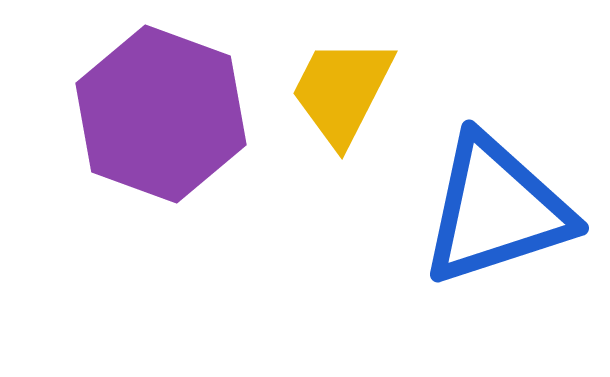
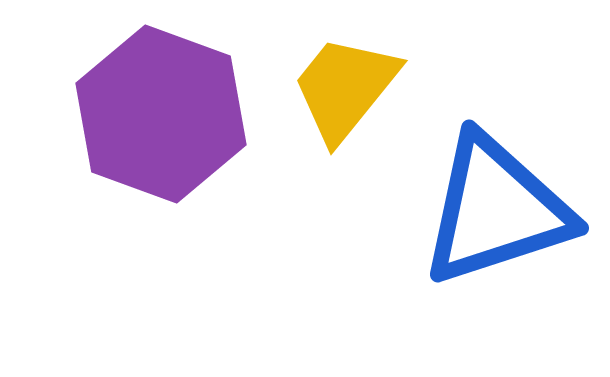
yellow trapezoid: moved 3 px right, 3 px up; rotated 12 degrees clockwise
